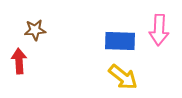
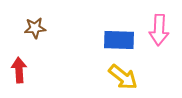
brown star: moved 2 px up
blue rectangle: moved 1 px left, 1 px up
red arrow: moved 9 px down
